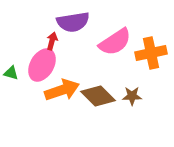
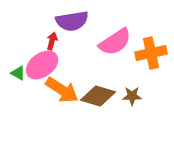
purple semicircle: moved 1 px left, 1 px up
pink ellipse: rotated 24 degrees clockwise
green triangle: moved 7 px right; rotated 14 degrees clockwise
orange arrow: rotated 52 degrees clockwise
brown diamond: rotated 28 degrees counterclockwise
